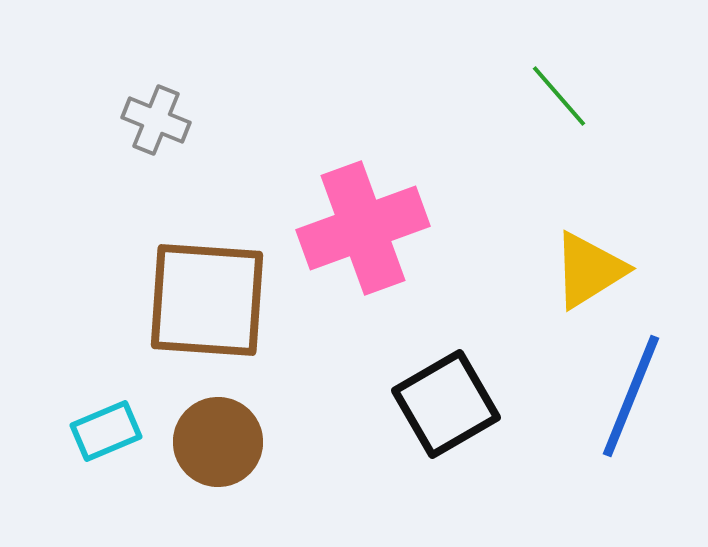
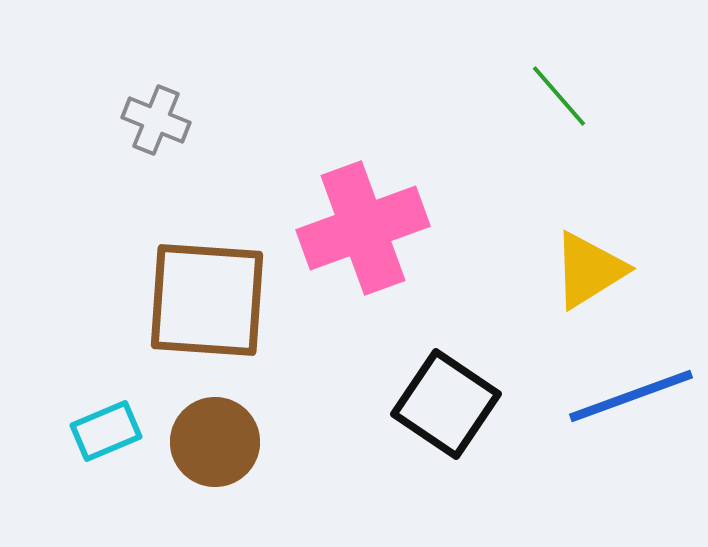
blue line: rotated 48 degrees clockwise
black square: rotated 26 degrees counterclockwise
brown circle: moved 3 px left
